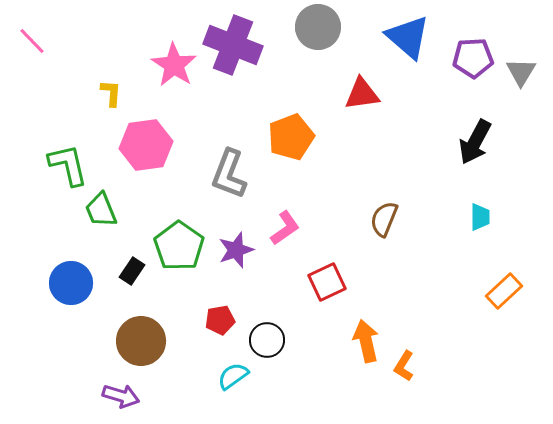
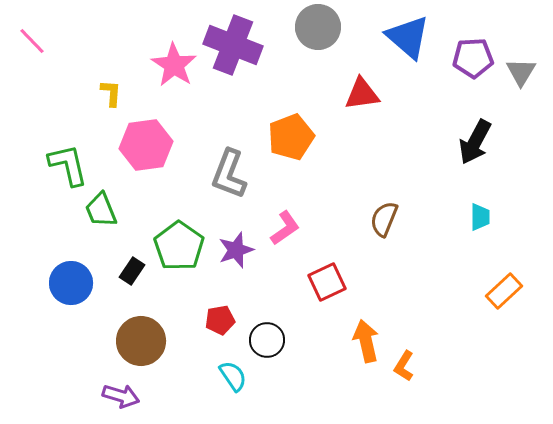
cyan semicircle: rotated 92 degrees clockwise
